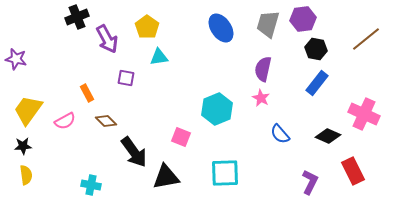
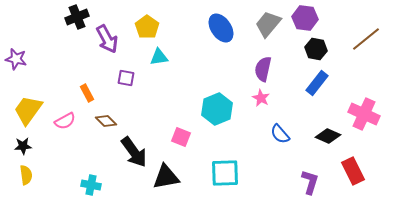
purple hexagon: moved 2 px right, 1 px up; rotated 15 degrees clockwise
gray trapezoid: rotated 24 degrees clockwise
purple L-shape: rotated 10 degrees counterclockwise
